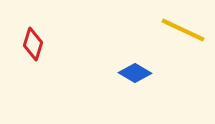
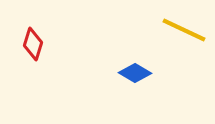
yellow line: moved 1 px right
